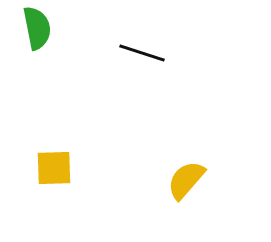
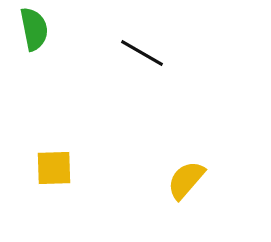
green semicircle: moved 3 px left, 1 px down
black line: rotated 12 degrees clockwise
